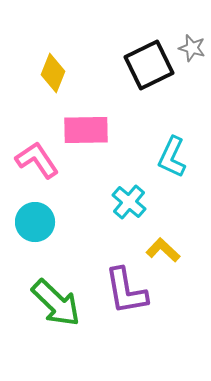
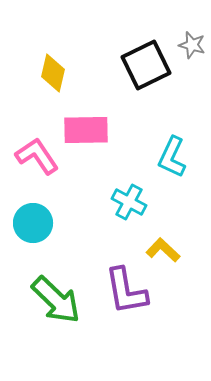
gray star: moved 3 px up
black square: moved 3 px left
yellow diamond: rotated 9 degrees counterclockwise
pink L-shape: moved 4 px up
cyan cross: rotated 12 degrees counterclockwise
cyan circle: moved 2 px left, 1 px down
green arrow: moved 3 px up
